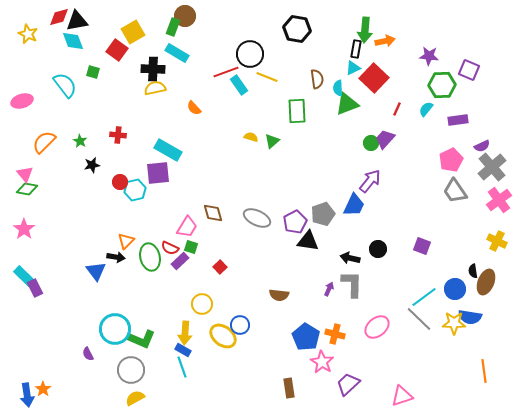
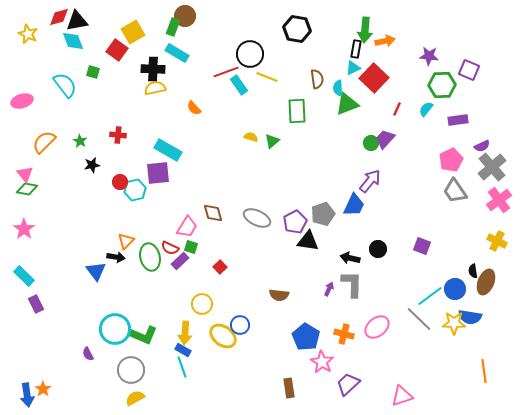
purple rectangle at (35, 288): moved 1 px right, 16 px down
cyan line at (424, 297): moved 6 px right, 1 px up
orange cross at (335, 334): moved 9 px right
green L-shape at (141, 339): moved 2 px right, 4 px up
